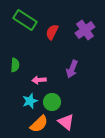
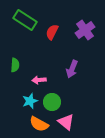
orange semicircle: rotated 72 degrees clockwise
